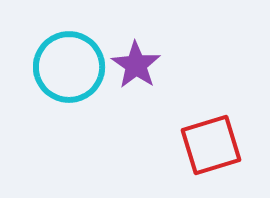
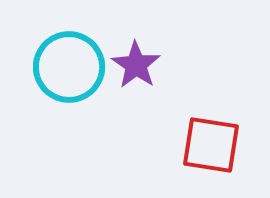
red square: rotated 26 degrees clockwise
